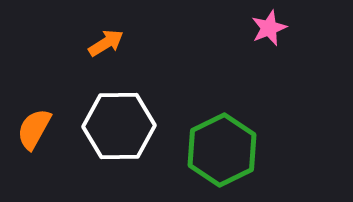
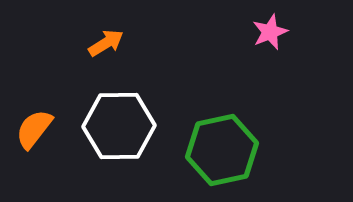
pink star: moved 1 px right, 4 px down
orange semicircle: rotated 9 degrees clockwise
green hexagon: rotated 14 degrees clockwise
